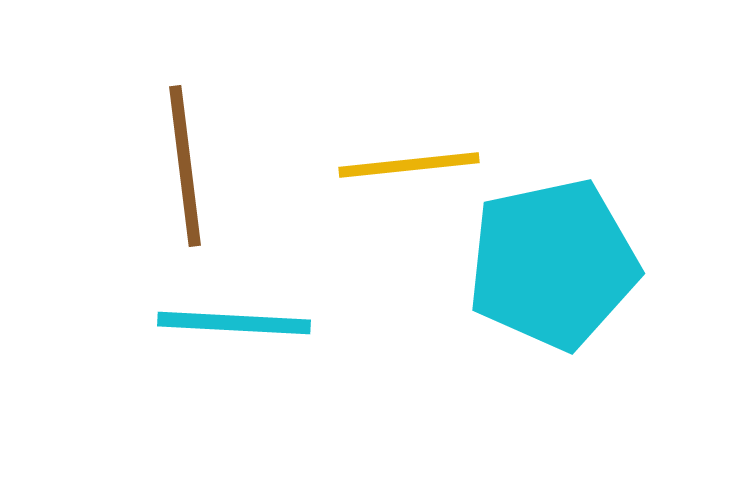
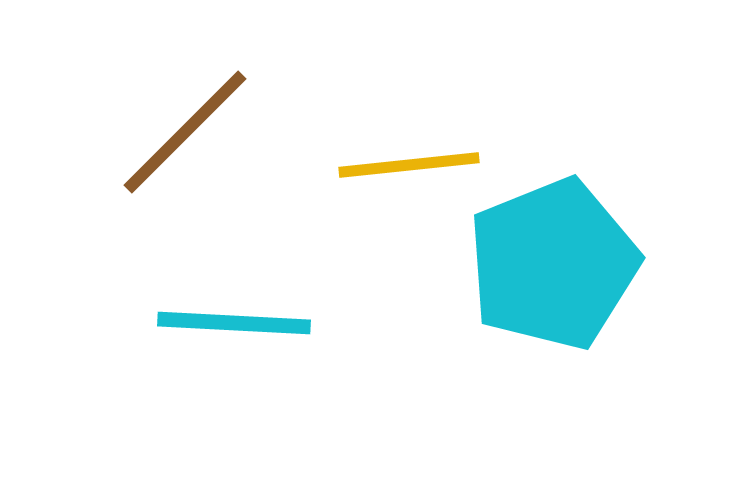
brown line: moved 34 px up; rotated 52 degrees clockwise
cyan pentagon: rotated 10 degrees counterclockwise
